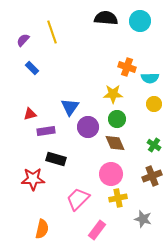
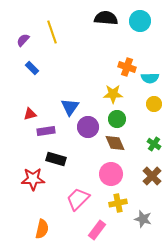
green cross: moved 1 px up
brown cross: rotated 24 degrees counterclockwise
yellow cross: moved 5 px down
